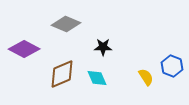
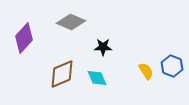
gray diamond: moved 5 px right, 2 px up
purple diamond: moved 11 px up; rotated 76 degrees counterclockwise
yellow semicircle: moved 6 px up
